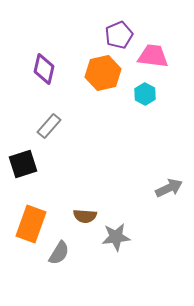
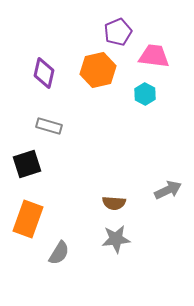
purple pentagon: moved 1 px left, 3 px up
pink trapezoid: moved 1 px right
purple diamond: moved 4 px down
orange hexagon: moved 5 px left, 3 px up
gray rectangle: rotated 65 degrees clockwise
black square: moved 4 px right
gray arrow: moved 1 px left, 2 px down
brown semicircle: moved 29 px right, 13 px up
orange rectangle: moved 3 px left, 5 px up
gray star: moved 2 px down
